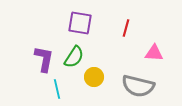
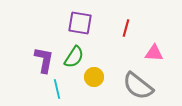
purple L-shape: moved 1 px down
gray semicircle: rotated 24 degrees clockwise
